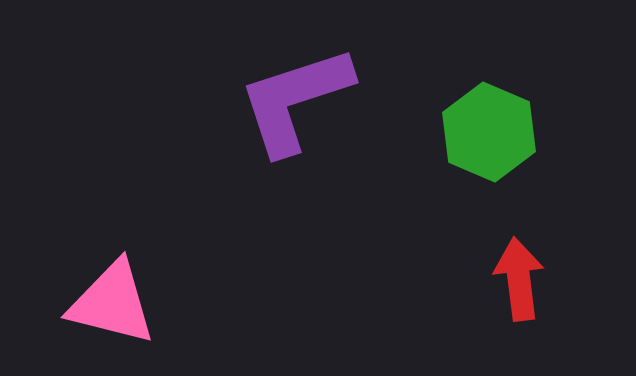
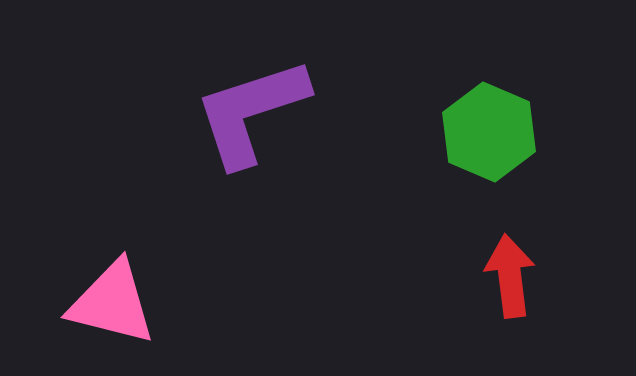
purple L-shape: moved 44 px left, 12 px down
red arrow: moved 9 px left, 3 px up
